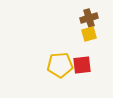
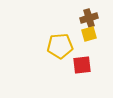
yellow pentagon: moved 19 px up
